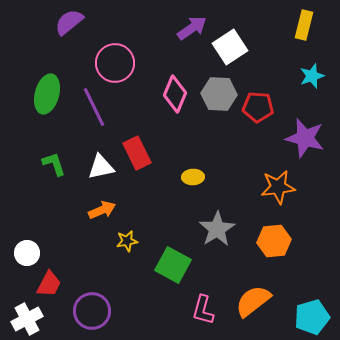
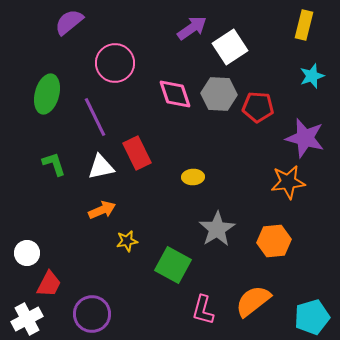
pink diamond: rotated 42 degrees counterclockwise
purple line: moved 1 px right, 10 px down
orange star: moved 10 px right, 5 px up
purple circle: moved 3 px down
